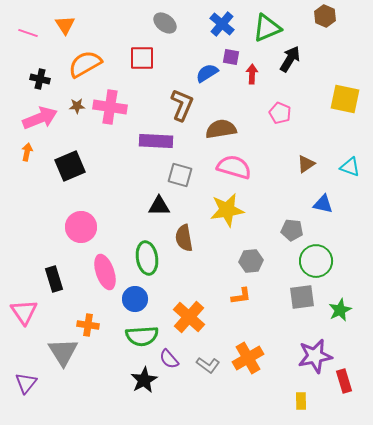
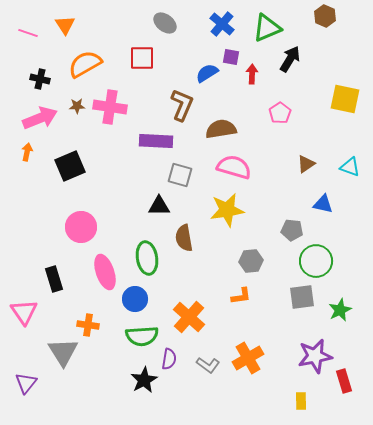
pink pentagon at (280, 113): rotated 15 degrees clockwise
purple semicircle at (169, 359): rotated 130 degrees counterclockwise
